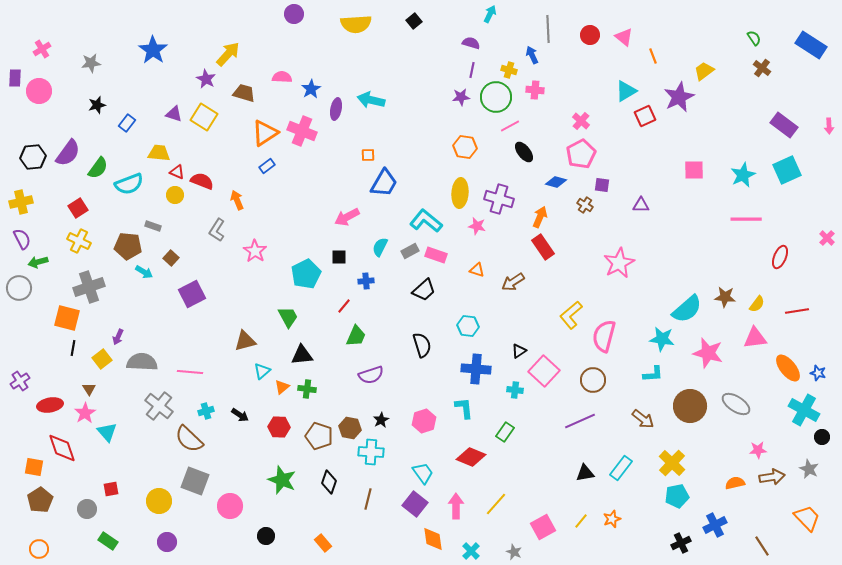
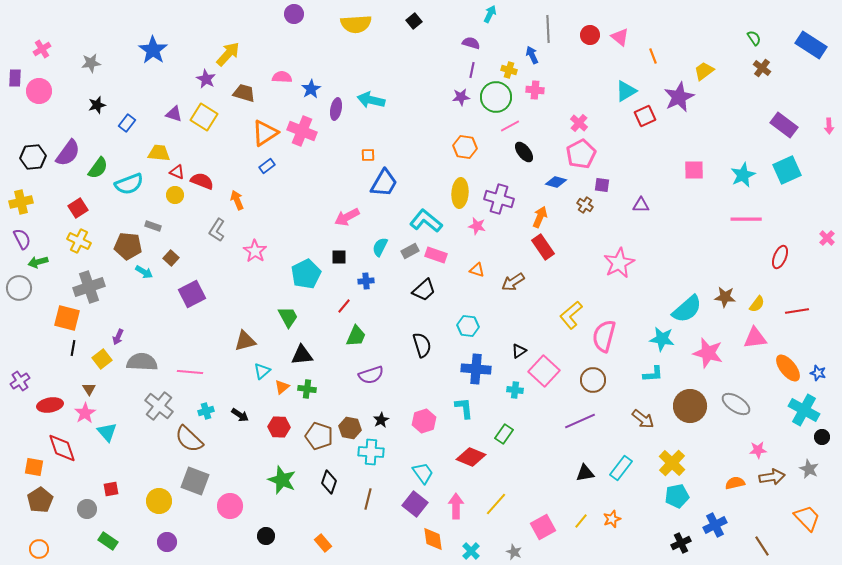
pink triangle at (624, 37): moved 4 px left
pink cross at (581, 121): moved 2 px left, 2 px down
green rectangle at (505, 432): moved 1 px left, 2 px down
